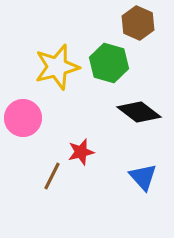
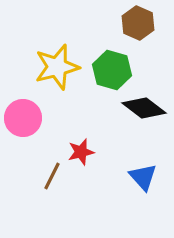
green hexagon: moved 3 px right, 7 px down
black diamond: moved 5 px right, 4 px up
